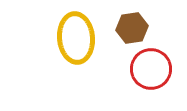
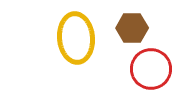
brown hexagon: rotated 8 degrees clockwise
